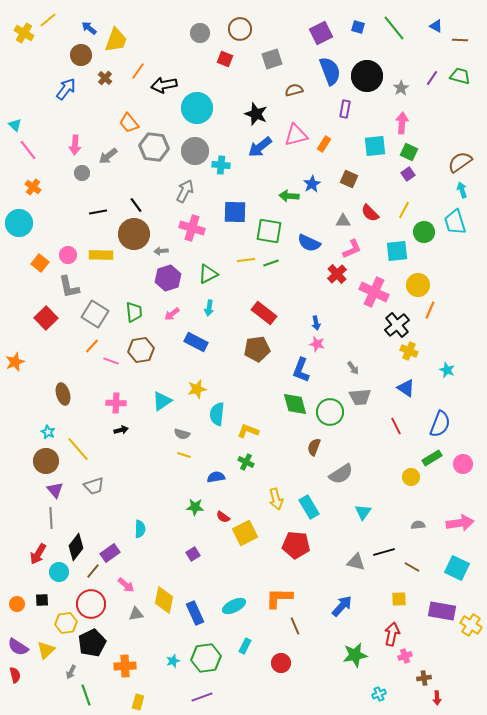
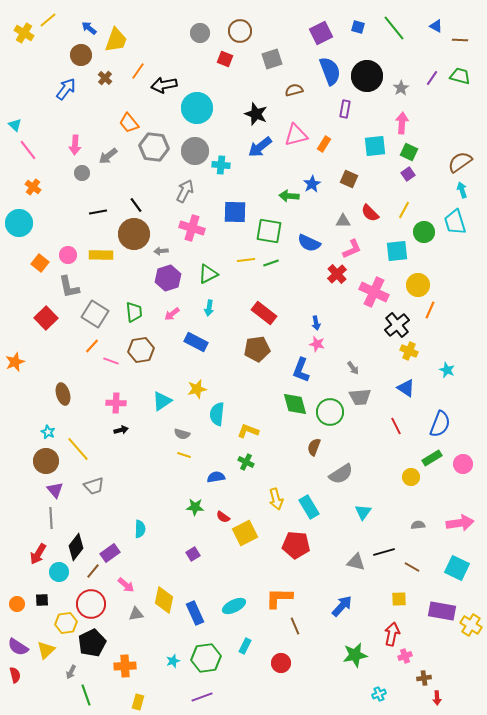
brown circle at (240, 29): moved 2 px down
